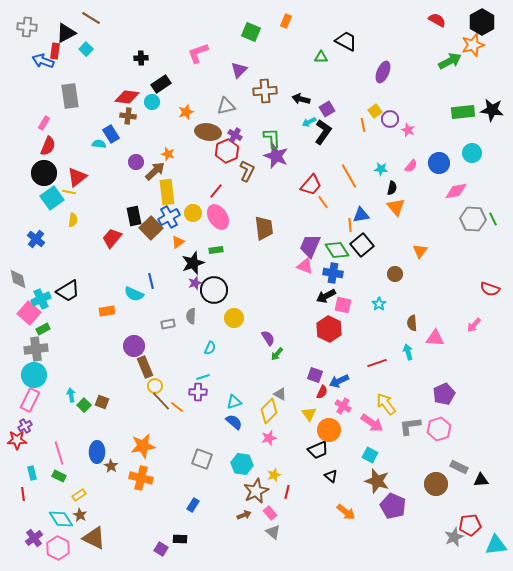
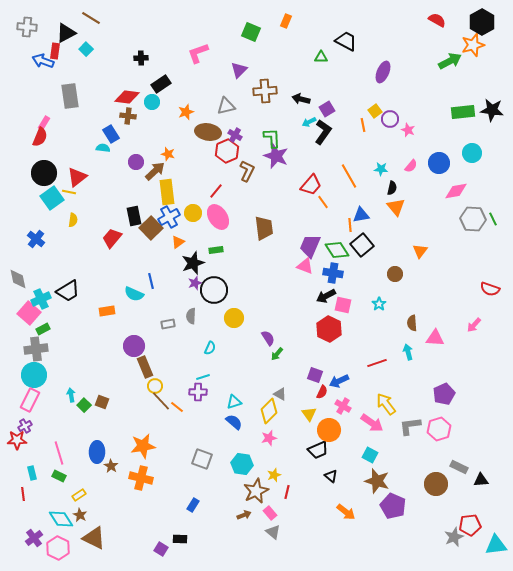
cyan semicircle at (99, 144): moved 4 px right, 4 px down
red semicircle at (48, 146): moved 8 px left, 9 px up
